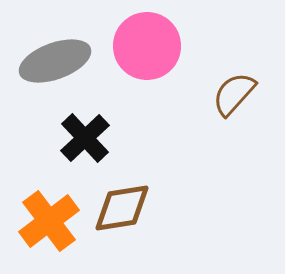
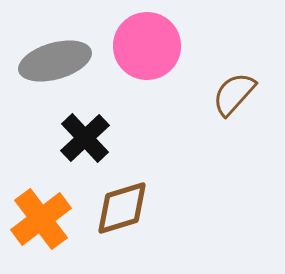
gray ellipse: rotated 4 degrees clockwise
brown diamond: rotated 8 degrees counterclockwise
orange cross: moved 8 px left, 2 px up
